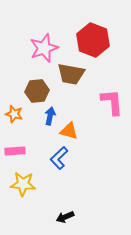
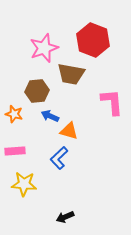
blue arrow: rotated 78 degrees counterclockwise
yellow star: moved 1 px right
